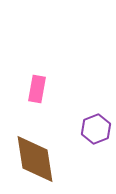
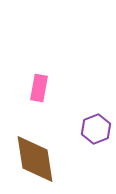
pink rectangle: moved 2 px right, 1 px up
